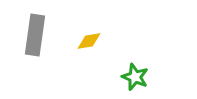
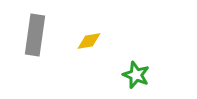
green star: moved 1 px right, 2 px up
